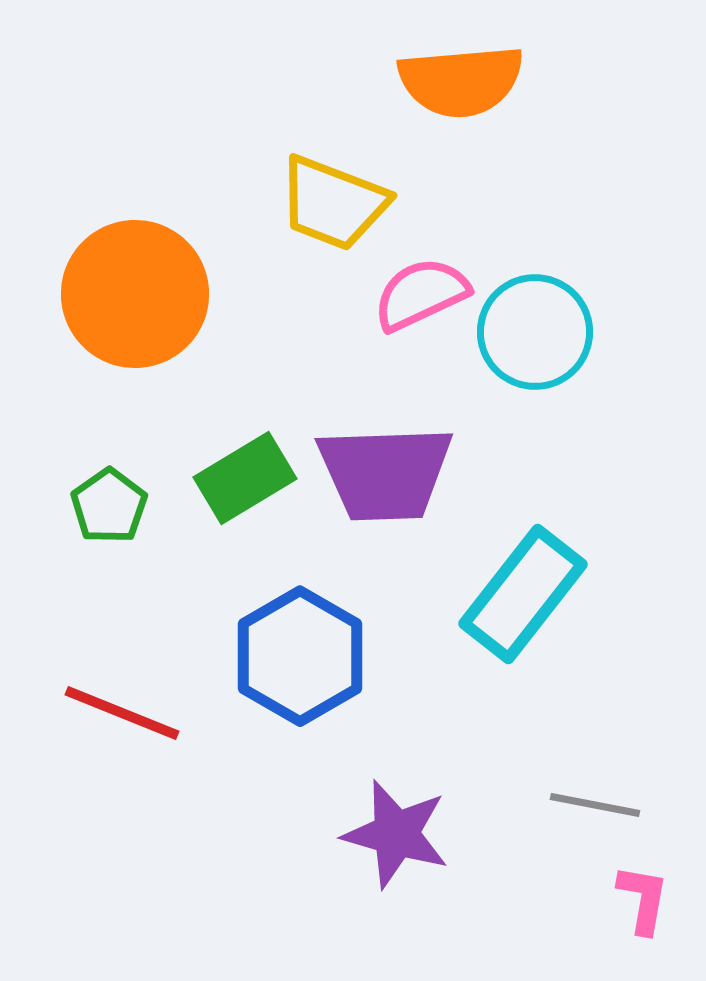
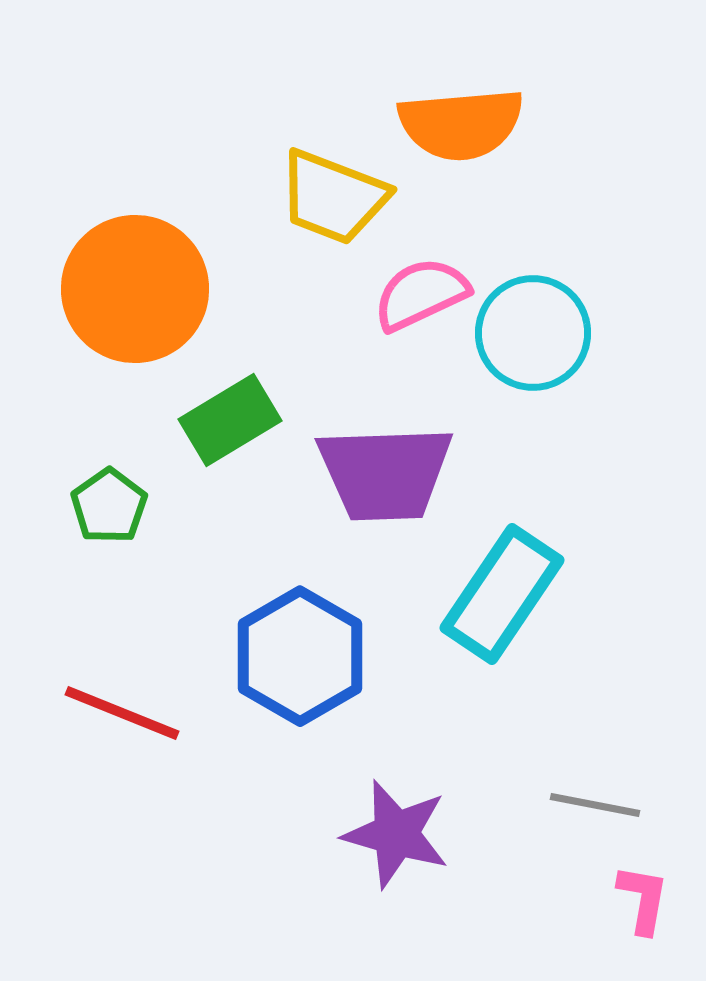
orange semicircle: moved 43 px down
yellow trapezoid: moved 6 px up
orange circle: moved 5 px up
cyan circle: moved 2 px left, 1 px down
green rectangle: moved 15 px left, 58 px up
cyan rectangle: moved 21 px left; rotated 4 degrees counterclockwise
